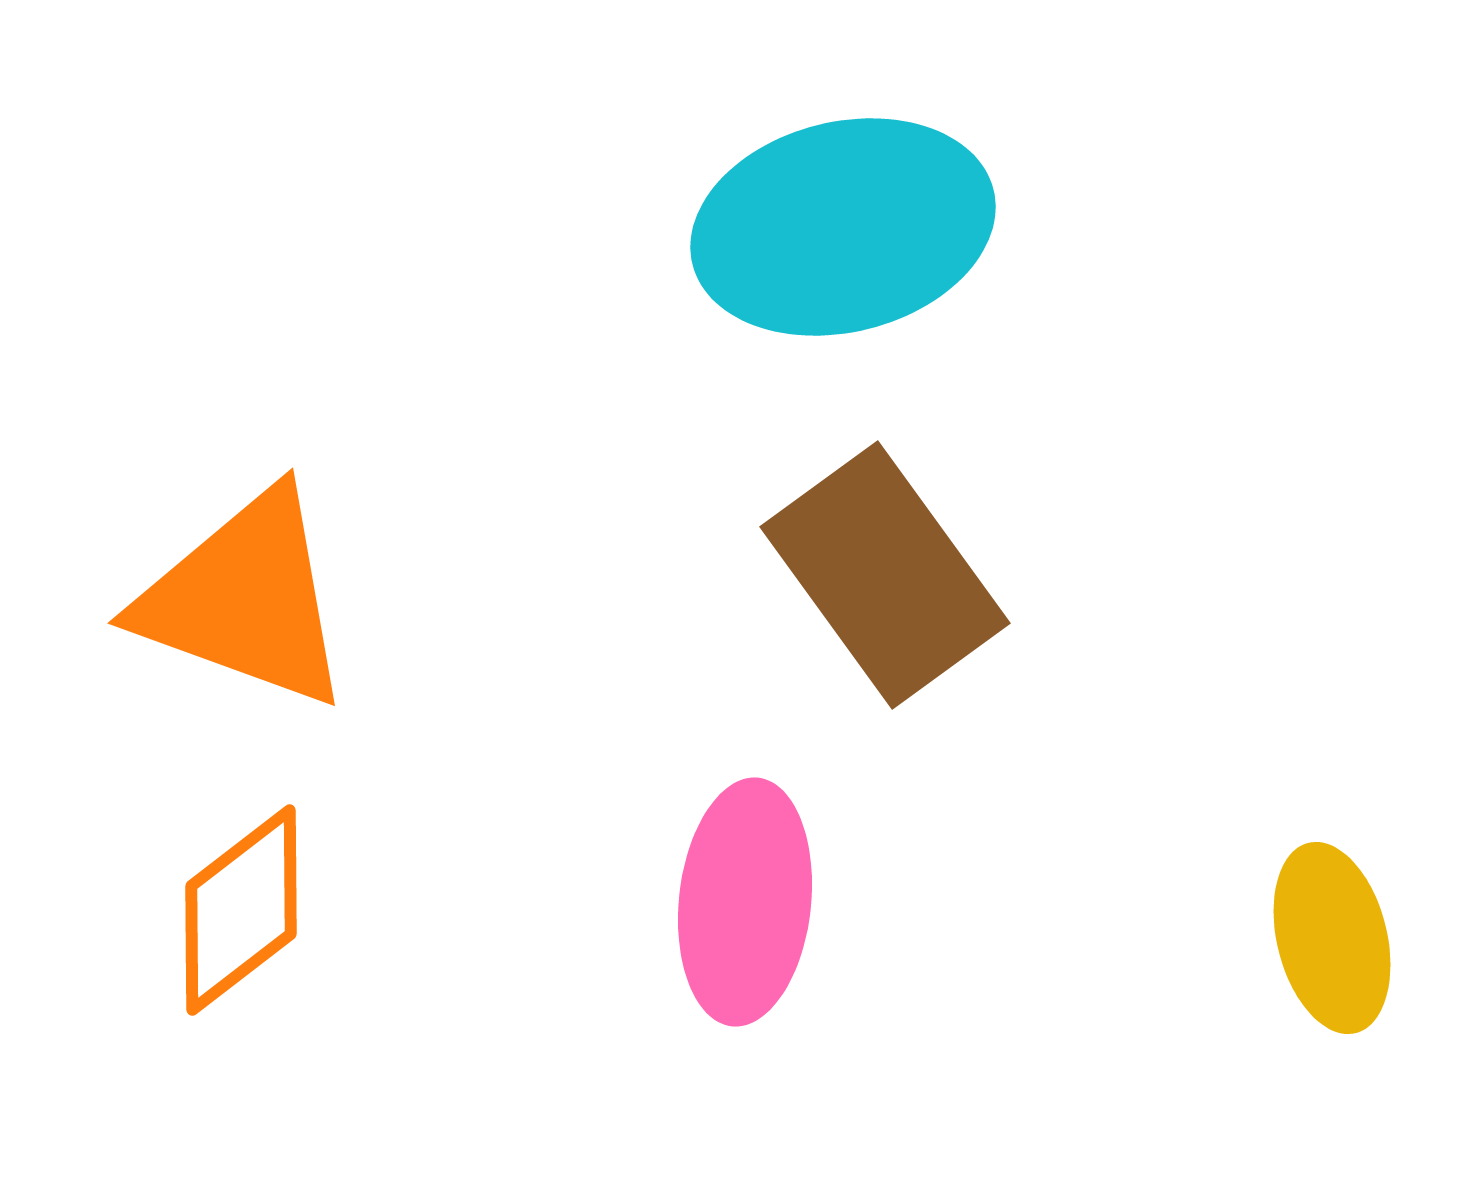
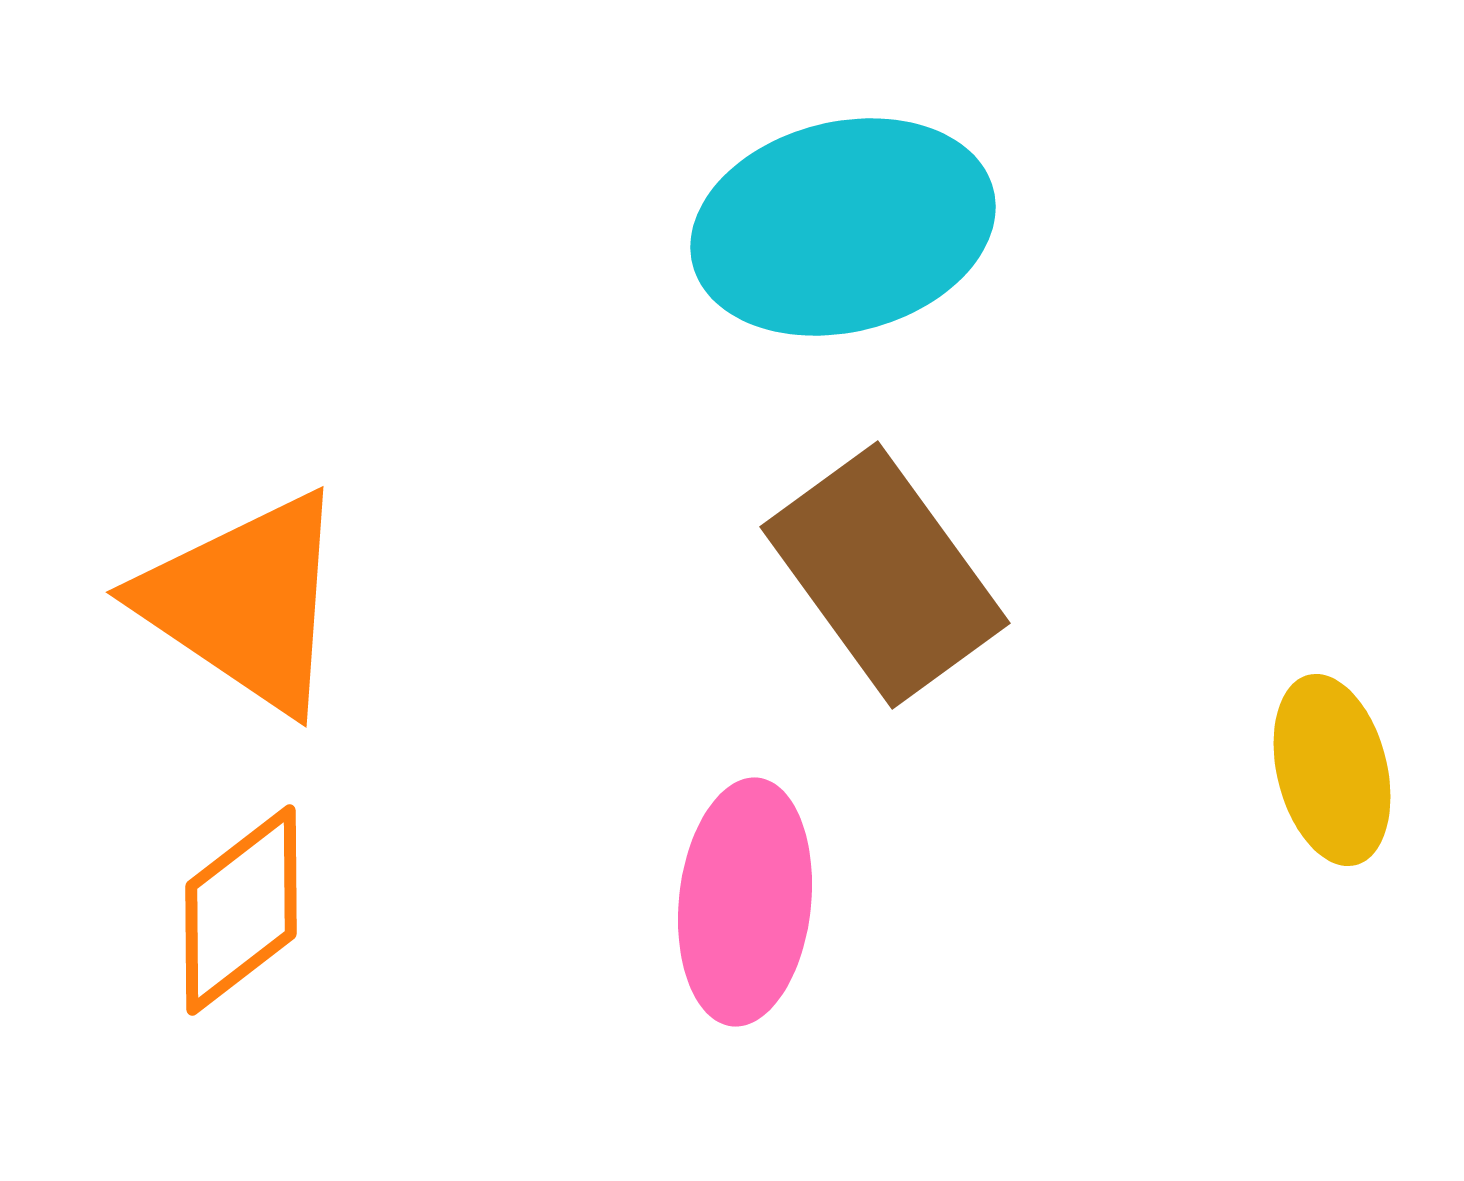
orange triangle: moved 3 px down; rotated 14 degrees clockwise
yellow ellipse: moved 168 px up
